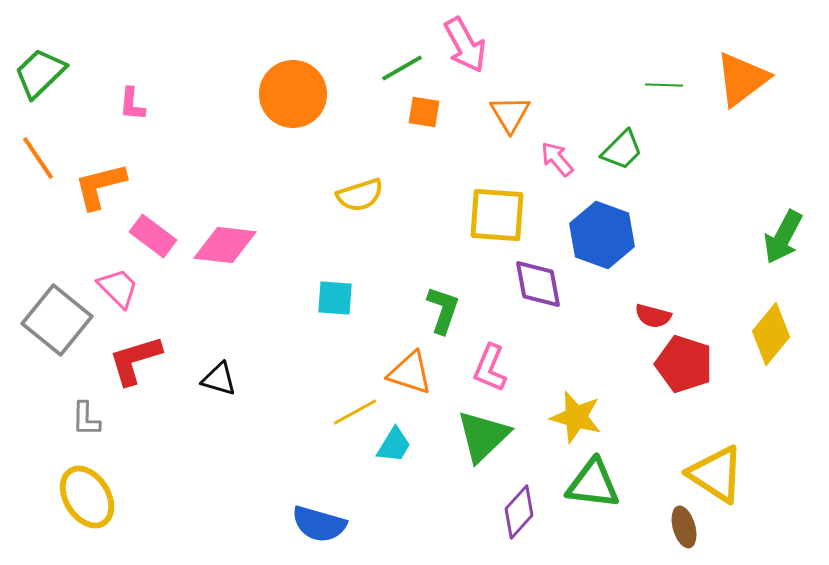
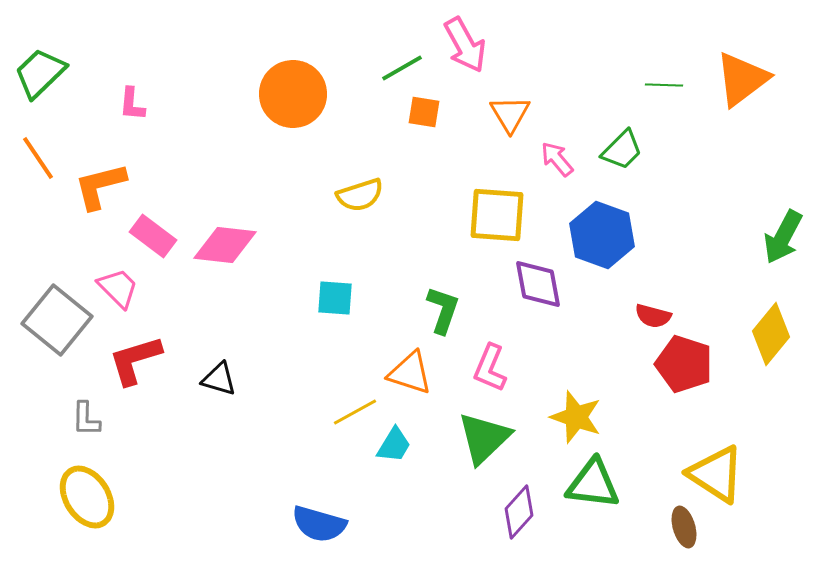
yellow star at (576, 417): rotated 4 degrees clockwise
green triangle at (483, 436): moved 1 px right, 2 px down
